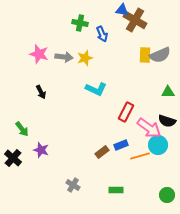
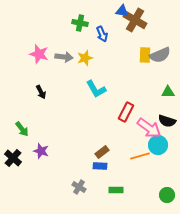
blue triangle: moved 1 px down
cyan L-shape: rotated 35 degrees clockwise
blue rectangle: moved 21 px left, 21 px down; rotated 24 degrees clockwise
purple star: moved 1 px down
gray cross: moved 6 px right, 2 px down
